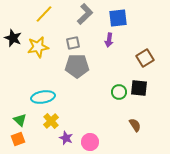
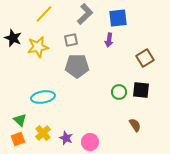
gray square: moved 2 px left, 3 px up
black square: moved 2 px right, 2 px down
yellow cross: moved 8 px left, 12 px down
